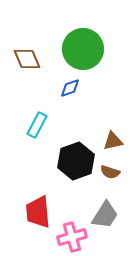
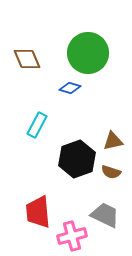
green circle: moved 5 px right, 4 px down
blue diamond: rotated 35 degrees clockwise
black hexagon: moved 1 px right, 2 px up
brown semicircle: moved 1 px right
gray trapezoid: rotated 96 degrees counterclockwise
pink cross: moved 1 px up
